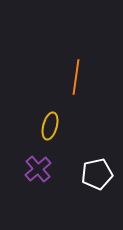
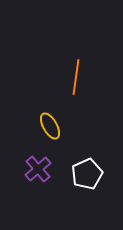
yellow ellipse: rotated 44 degrees counterclockwise
white pentagon: moved 10 px left; rotated 12 degrees counterclockwise
